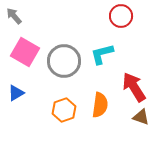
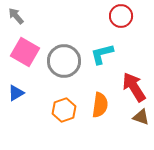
gray arrow: moved 2 px right
